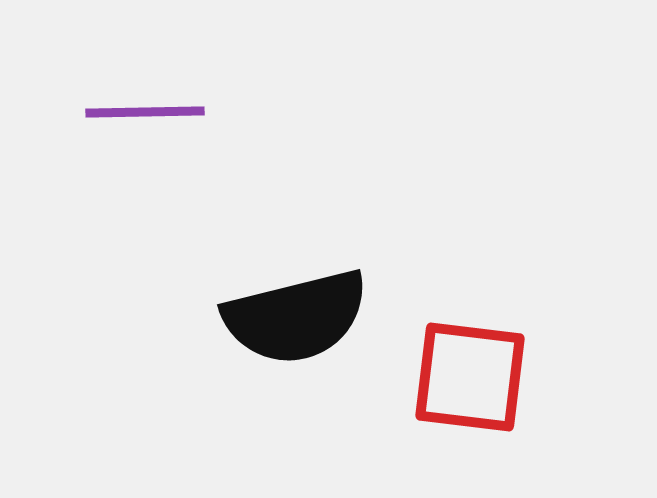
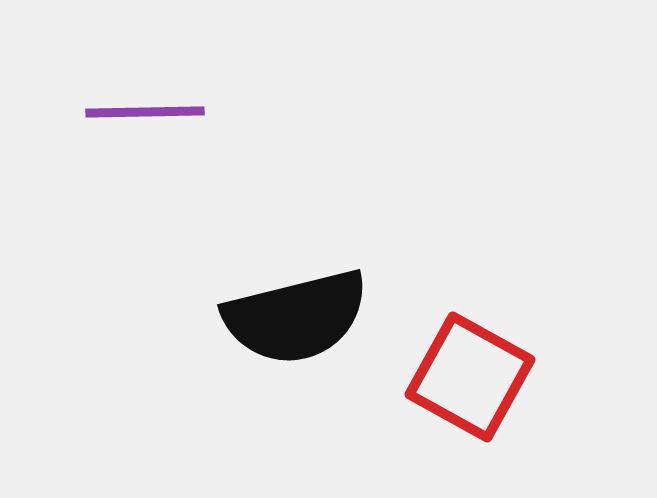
red square: rotated 22 degrees clockwise
